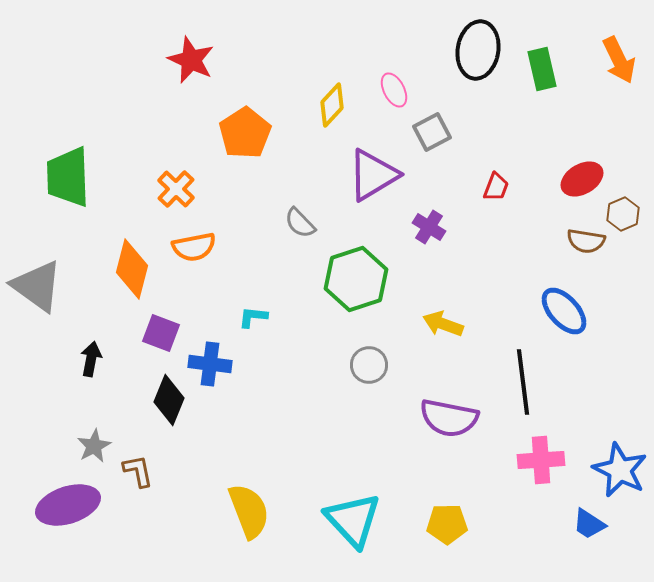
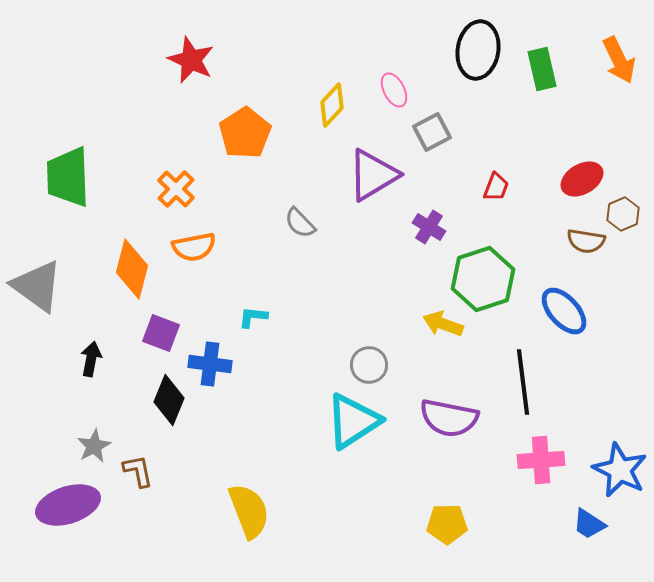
green hexagon: moved 127 px right
cyan triangle: moved 99 px up; rotated 40 degrees clockwise
